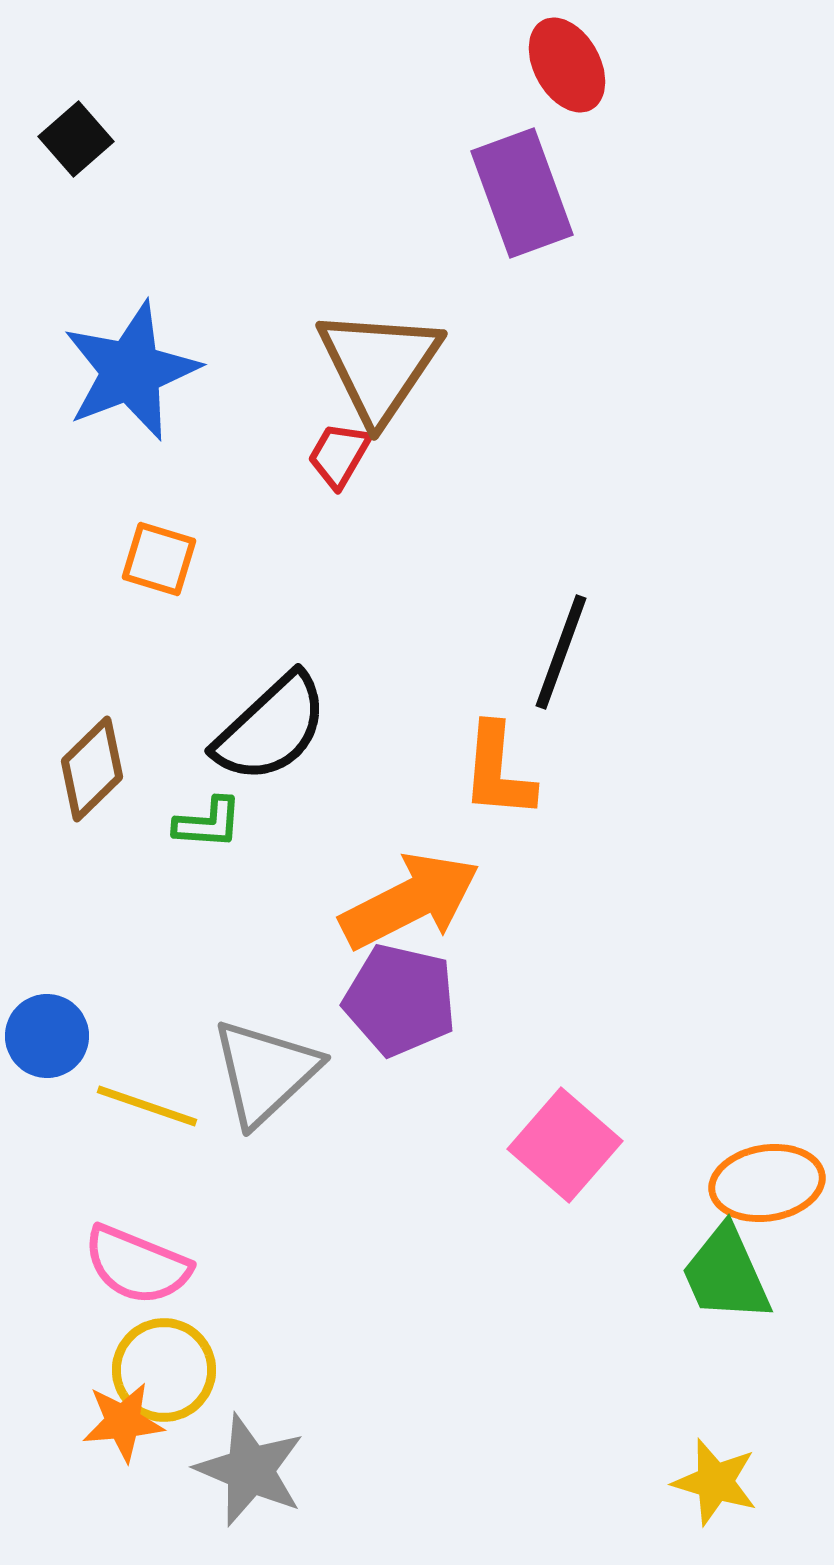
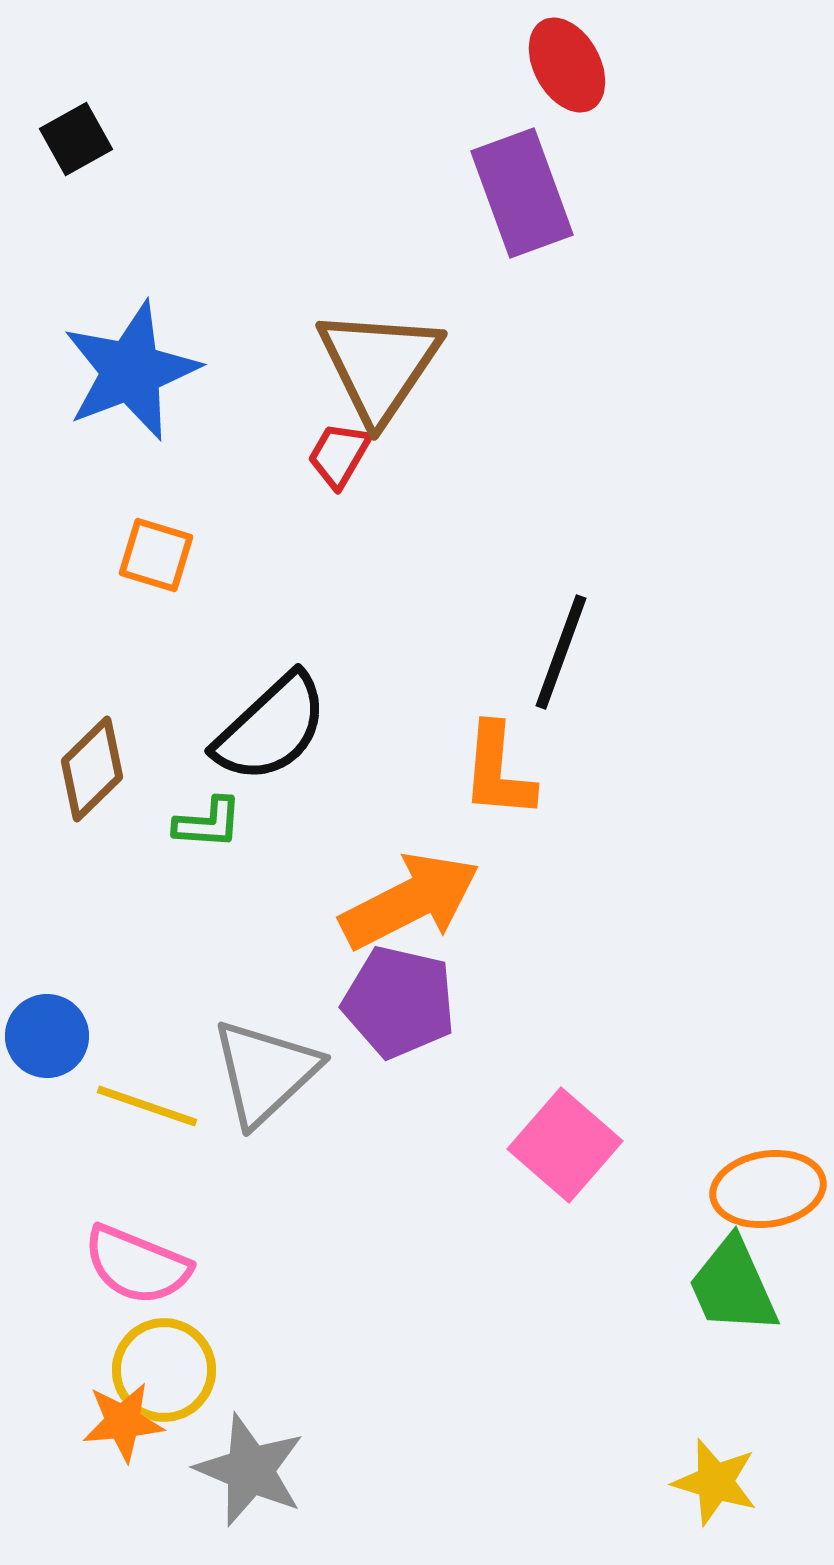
black square: rotated 12 degrees clockwise
orange square: moved 3 px left, 4 px up
purple pentagon: moved 1 px left, 2 px down
orange ellipse: moved 1 px right, 6 px down
green trapezoid: moved 7 px right, 12 px down
